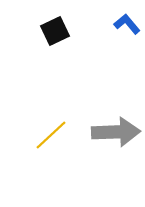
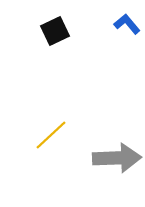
gray arrow: moved 1 px right, 26 px down
